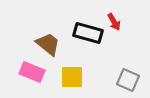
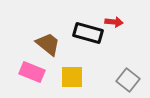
red arrow: rotated 54 degrees counterclockwise
gray square: rotated 15 degrees clockwise
